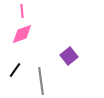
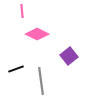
pink diamond: moved 15 px right; rotated 45 degrees clockwise
black line: moved 1 px right, 1 px up; rotated 35 degrees clockwise
